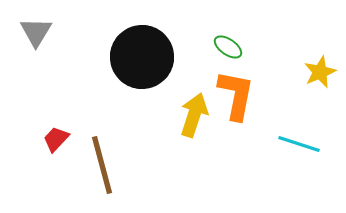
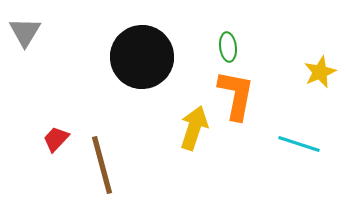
gray triangle: moved 11 px left
green ellipse: rotated 48 degrees clockwise
yellow arrow: moved 13 px down
